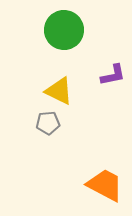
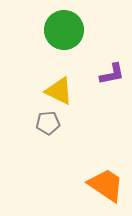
purple L-shape: moved 1 px left, 1 px up
orange trapezoid: moved 1 px right; rotated 6 degrees clockwise
